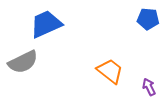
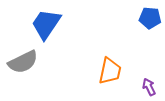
blue pentagon: moved 2 px right, 1 px up
blue trapezoid: rotated 32 degrees counterclockwise
orange trapezoid: rotated 64 degrees clockwise
